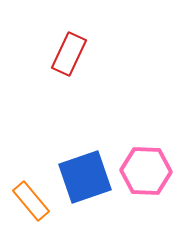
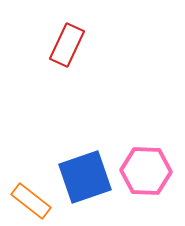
red rectangle: moved 2 px left, 9 px up
orange rectangle: rotated 12 degrees counterclockwise
